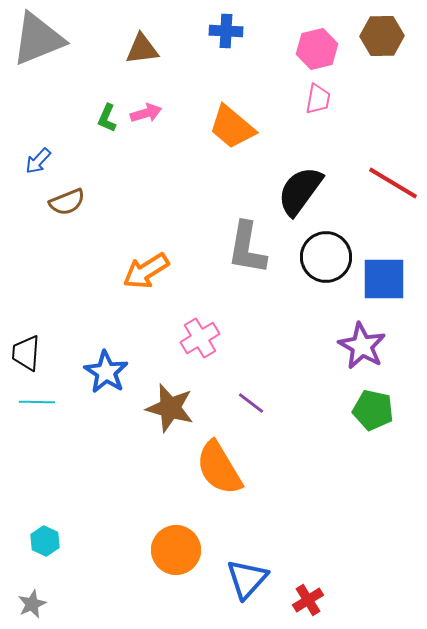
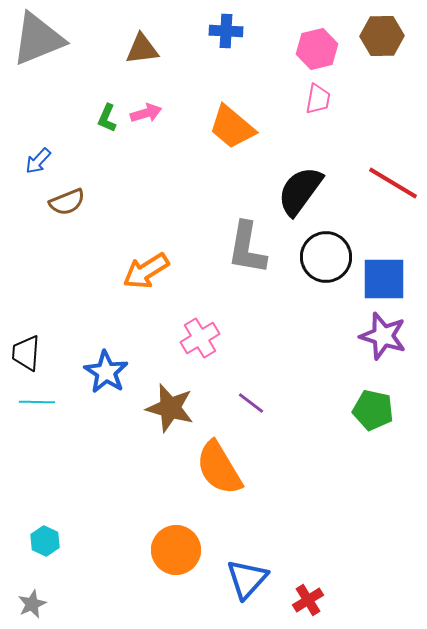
purple star: moved 21 px right, 10 px up; rotated 12 degrees counterclockwise
